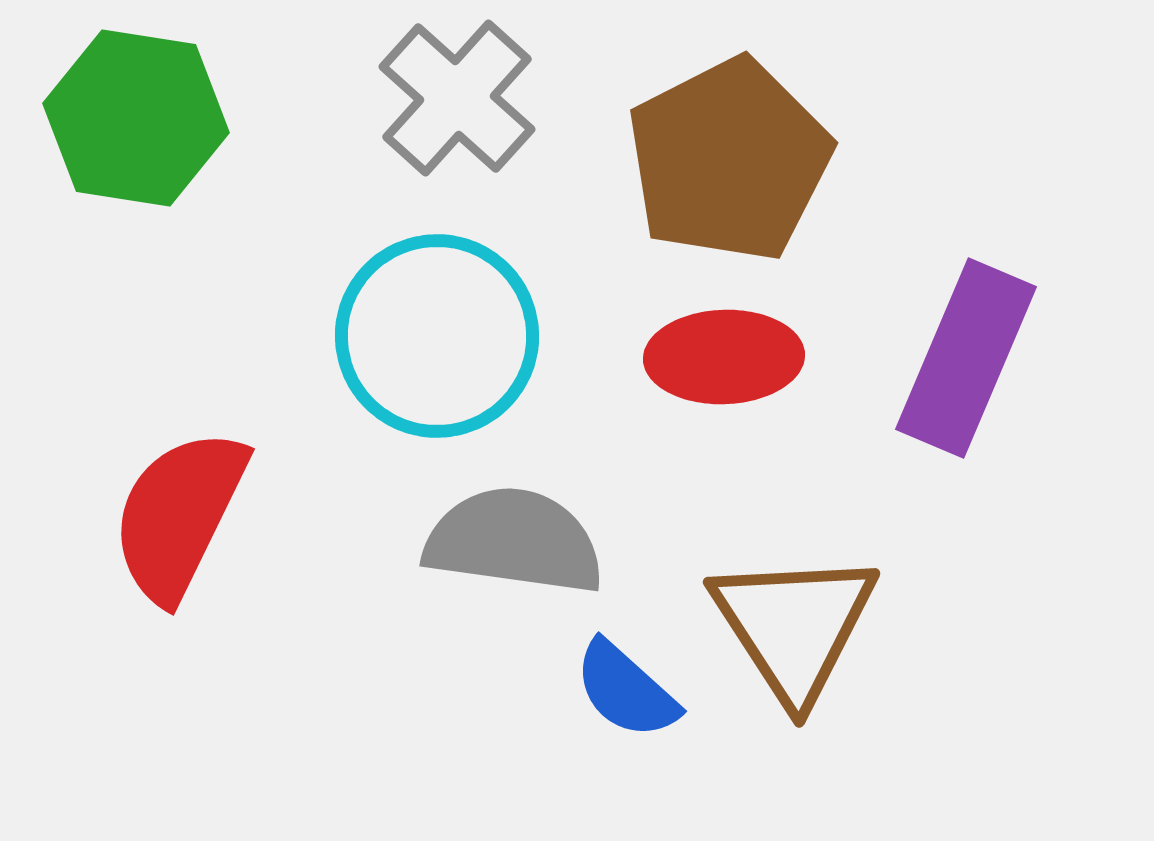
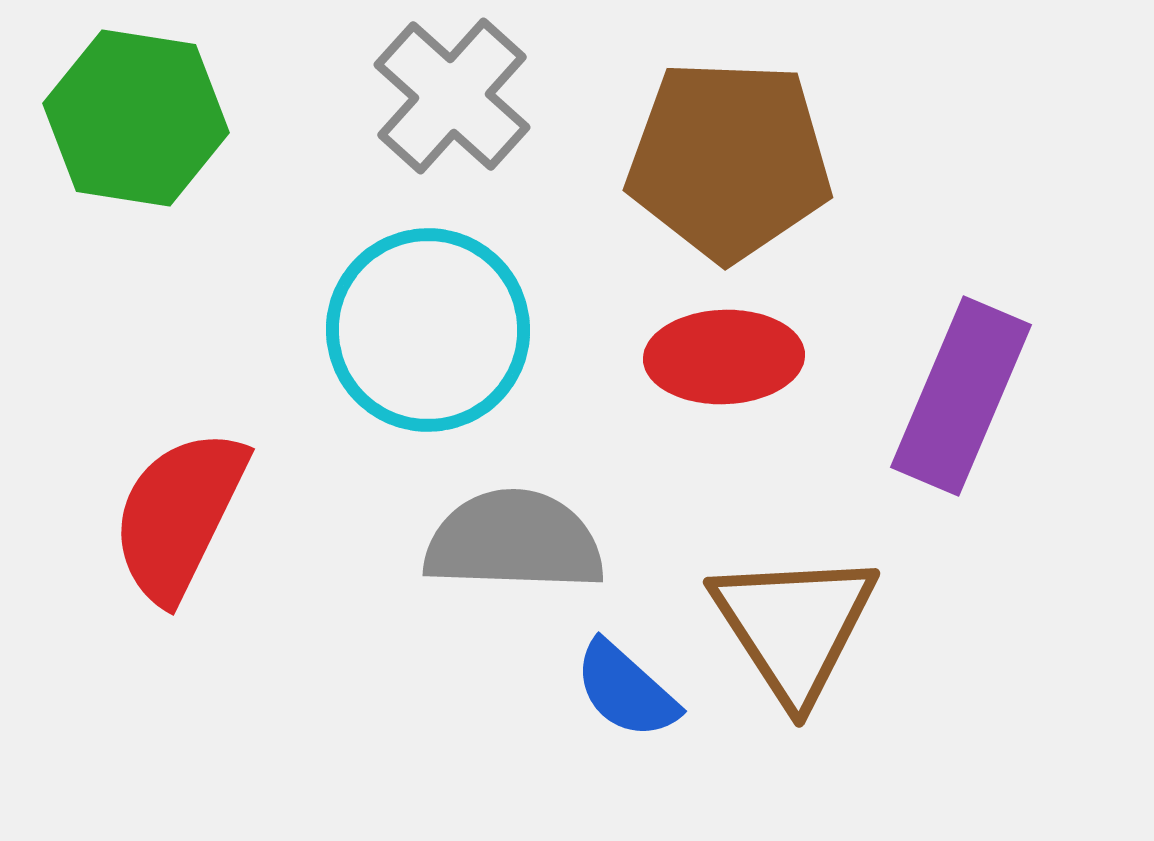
gray cross: moved 5 px left, 2 px up
brown pentagon: rotated 29 degrees clockwise
cyan circle: moved 9 px left, 6 px up
purple rectangle: moved 5 px left, 38 px down
gray semicircle: rotated 6 degrees counterclockwise
